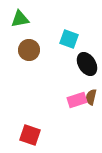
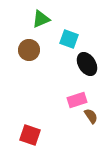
green triangle: moved 21 px right; rotated 12 degrees counterclockwise
brown semicircle: moved 19 px down; rotated 133 degrees clockwise
